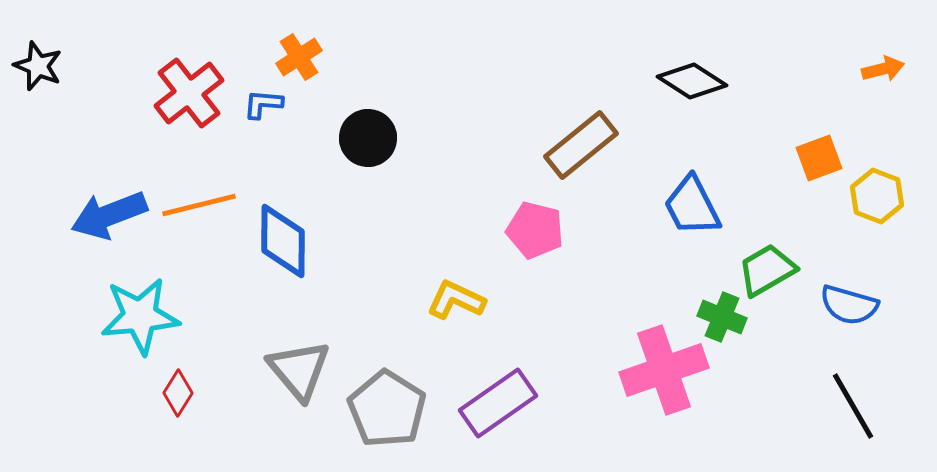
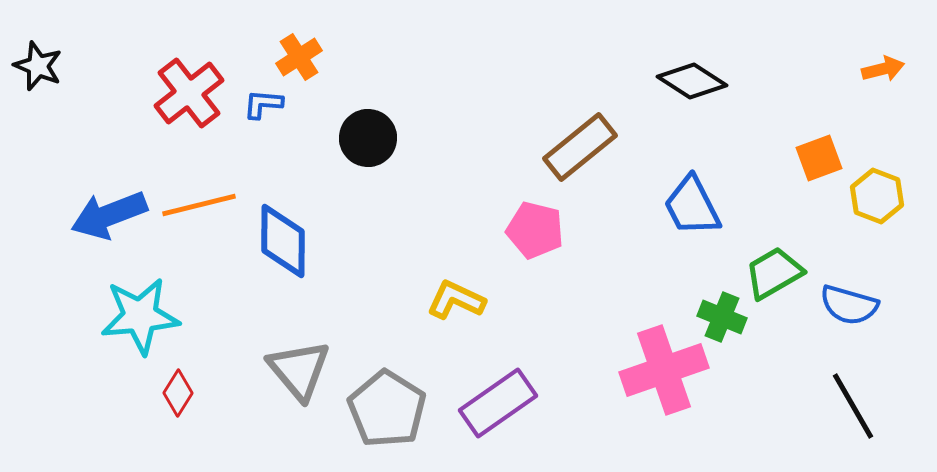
brown rectangle: moved 1 px left, 2 px down
green trapezoid: moved 7 px right, 3 px down
